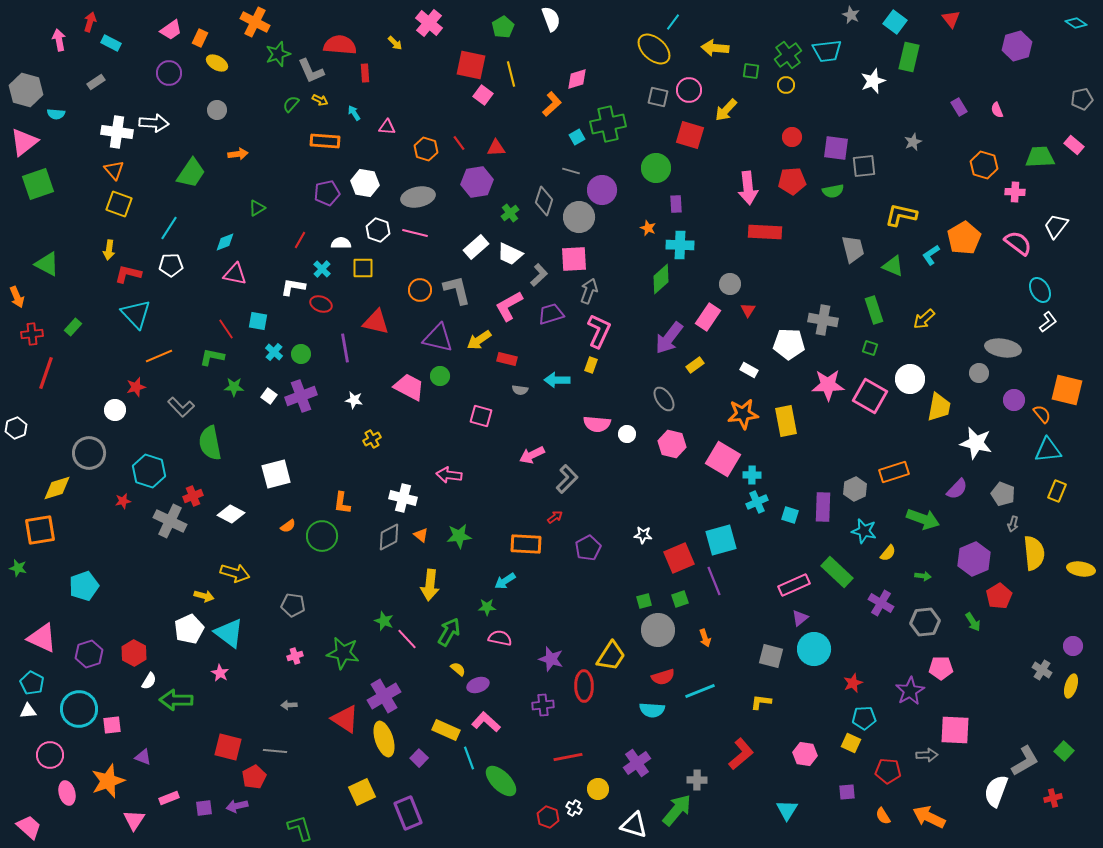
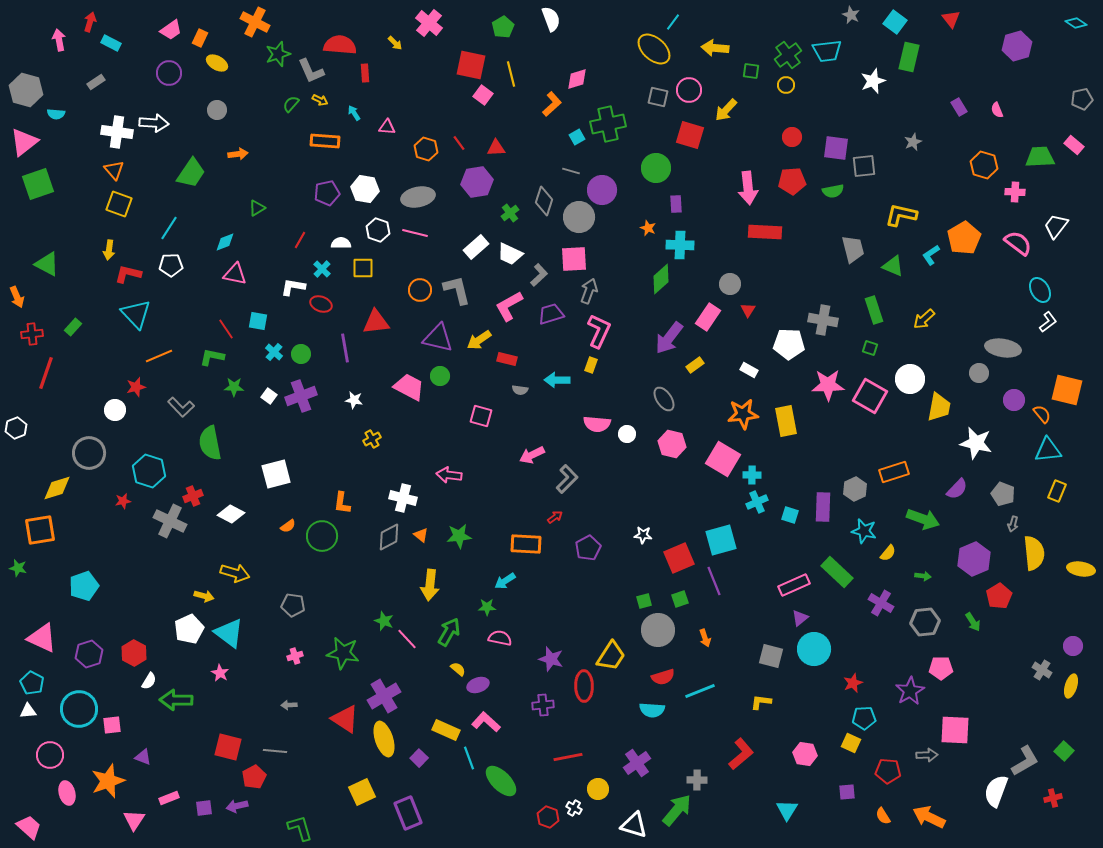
white hexagon at (365, 183): moved 6 px down
red triangle at (376, 322): rotated 20 degrees counterclockwise
